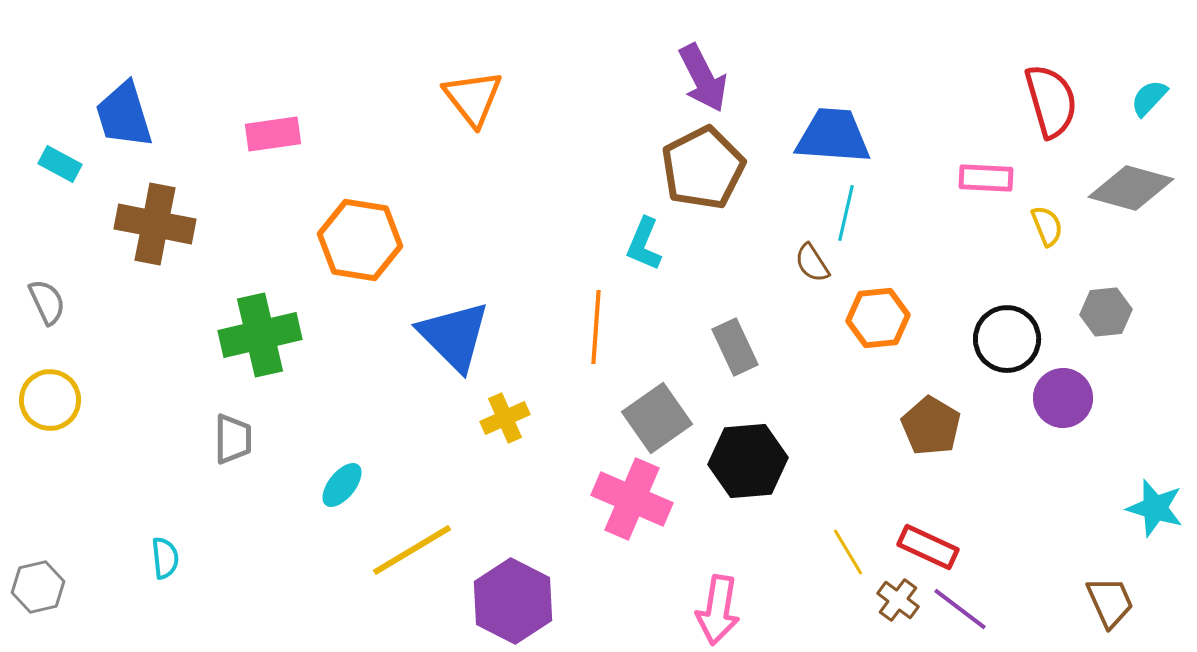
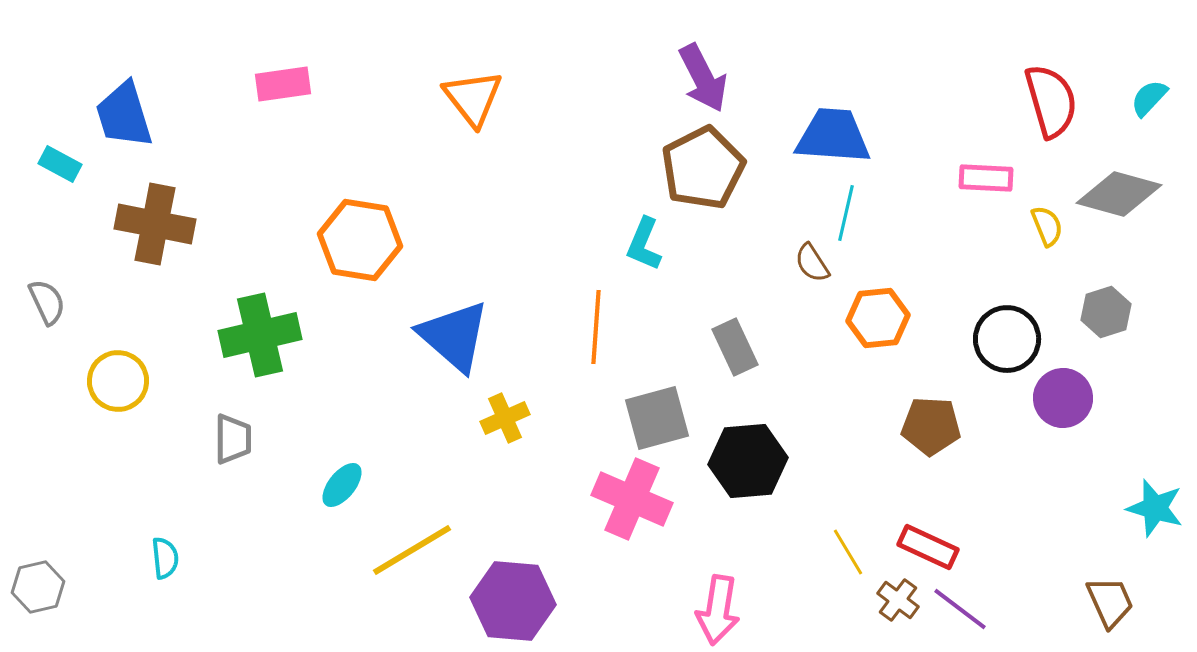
pink rectangle at (273, 134): moved 10 px right, 50 px up
gray diamond at (1131, 188): moved 12 px left, 6 px down
gray hexagon at (1106, 312): rotated 12 degrees counterclockwise
blue triangle at (454, 336): rotated 4 degrees counterclockwise
yellow circle at (50, 400): moved 68 px right, 19 px up
gray square at (657, 418): rotated 20 degrees clockwise
brown pentagon at (931, 426): rotated 28 degrees counterclockwise
purple hexagon at (513, 601): rotated 22 degrees counterclockwise
